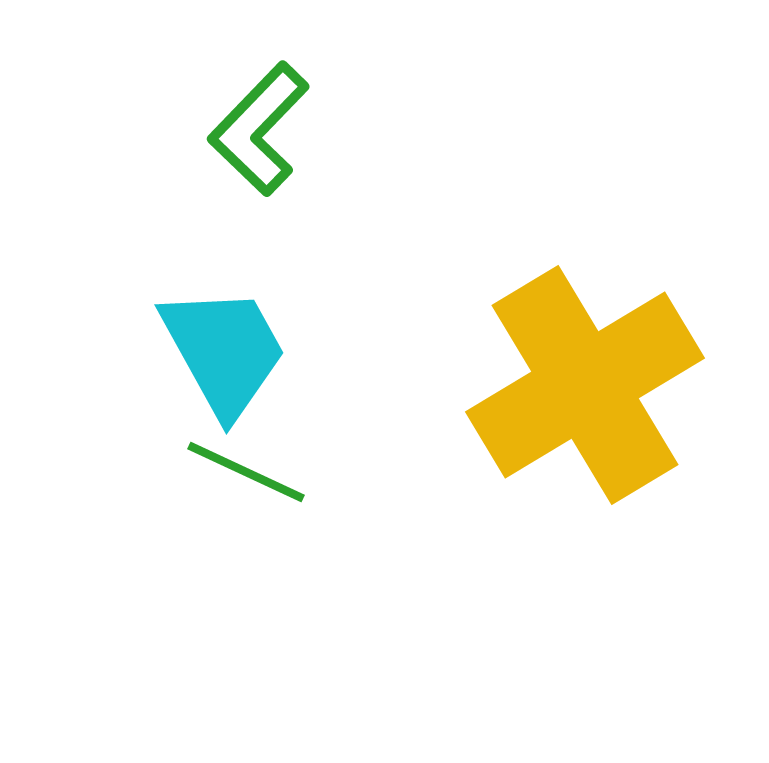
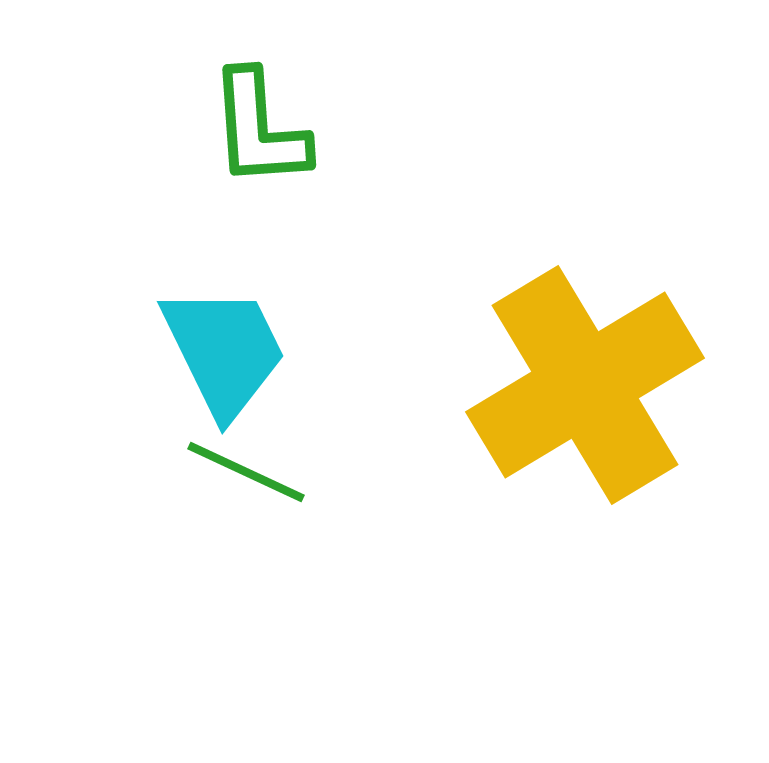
green L-shape: rotated 48 degrees counterclockwise
cyan trapezoid: rotated 3 degrees clockwise
